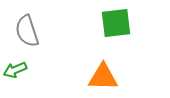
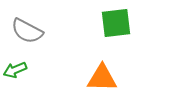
gray semicircle: rotated 44 degrees counterclockwise
orange triangle: moved 1 px left, 1 px down
